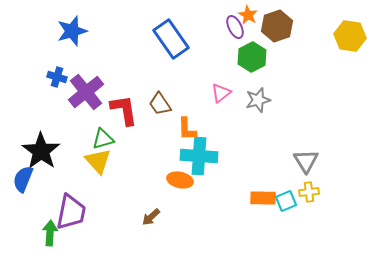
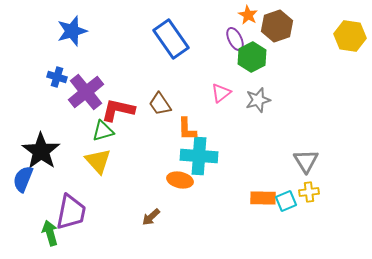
purple ellipse: moved 12 px down
red L-shape: moved 6 px left; rotated 68 degrees counterclockwise
green triangle: moved 8 px up
green arrow: rotated 20 degrees counterclockwise
